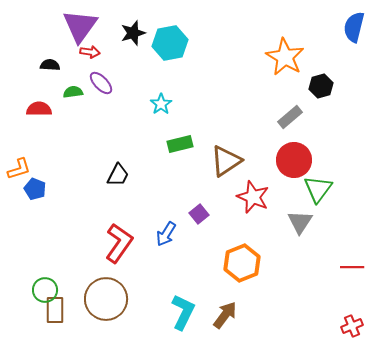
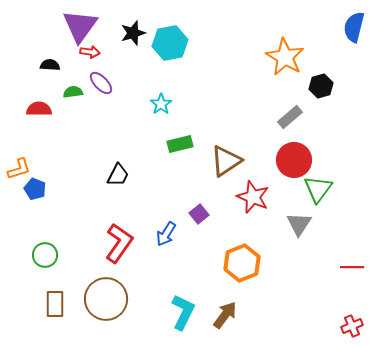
gray triangle: moved 1 px left, 2 px down
green circle: moved 35 px up
brown rectangle: moved 6 px up
